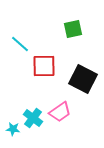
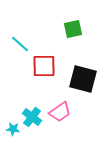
black square: rotated 12 degrees counterclockwise
cyan cross: moved 1 px left, 1 px up
